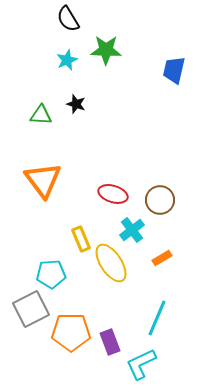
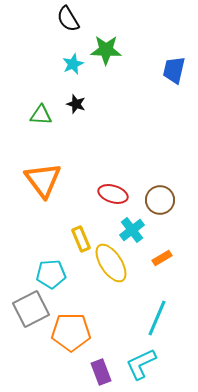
cyan star: moved 6 px right, 4 px down
purple rectangle: moved 9 px left, 30 px down
